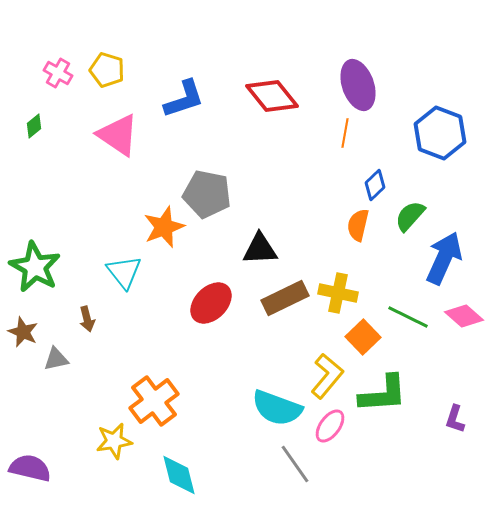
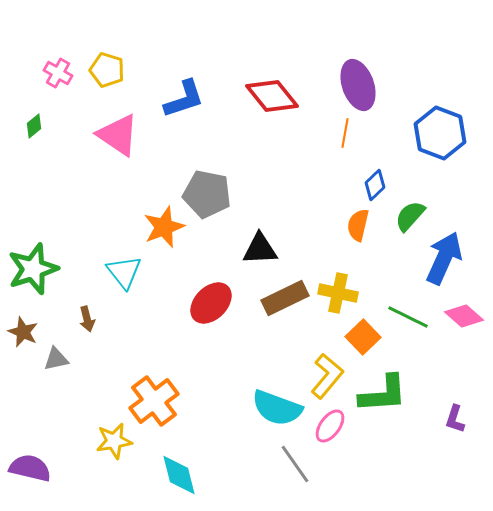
green star: moved 2 px left, 2 px down; rotated 24 degrees clockwise
